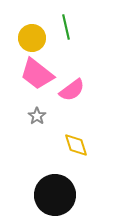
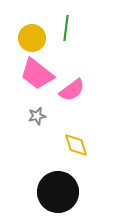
green line: moved 1 px down; rotated 20 degrees clockwise
gray star: rotated 24 degrees clockwise
black circle: moved 3 px right, 3 px up
